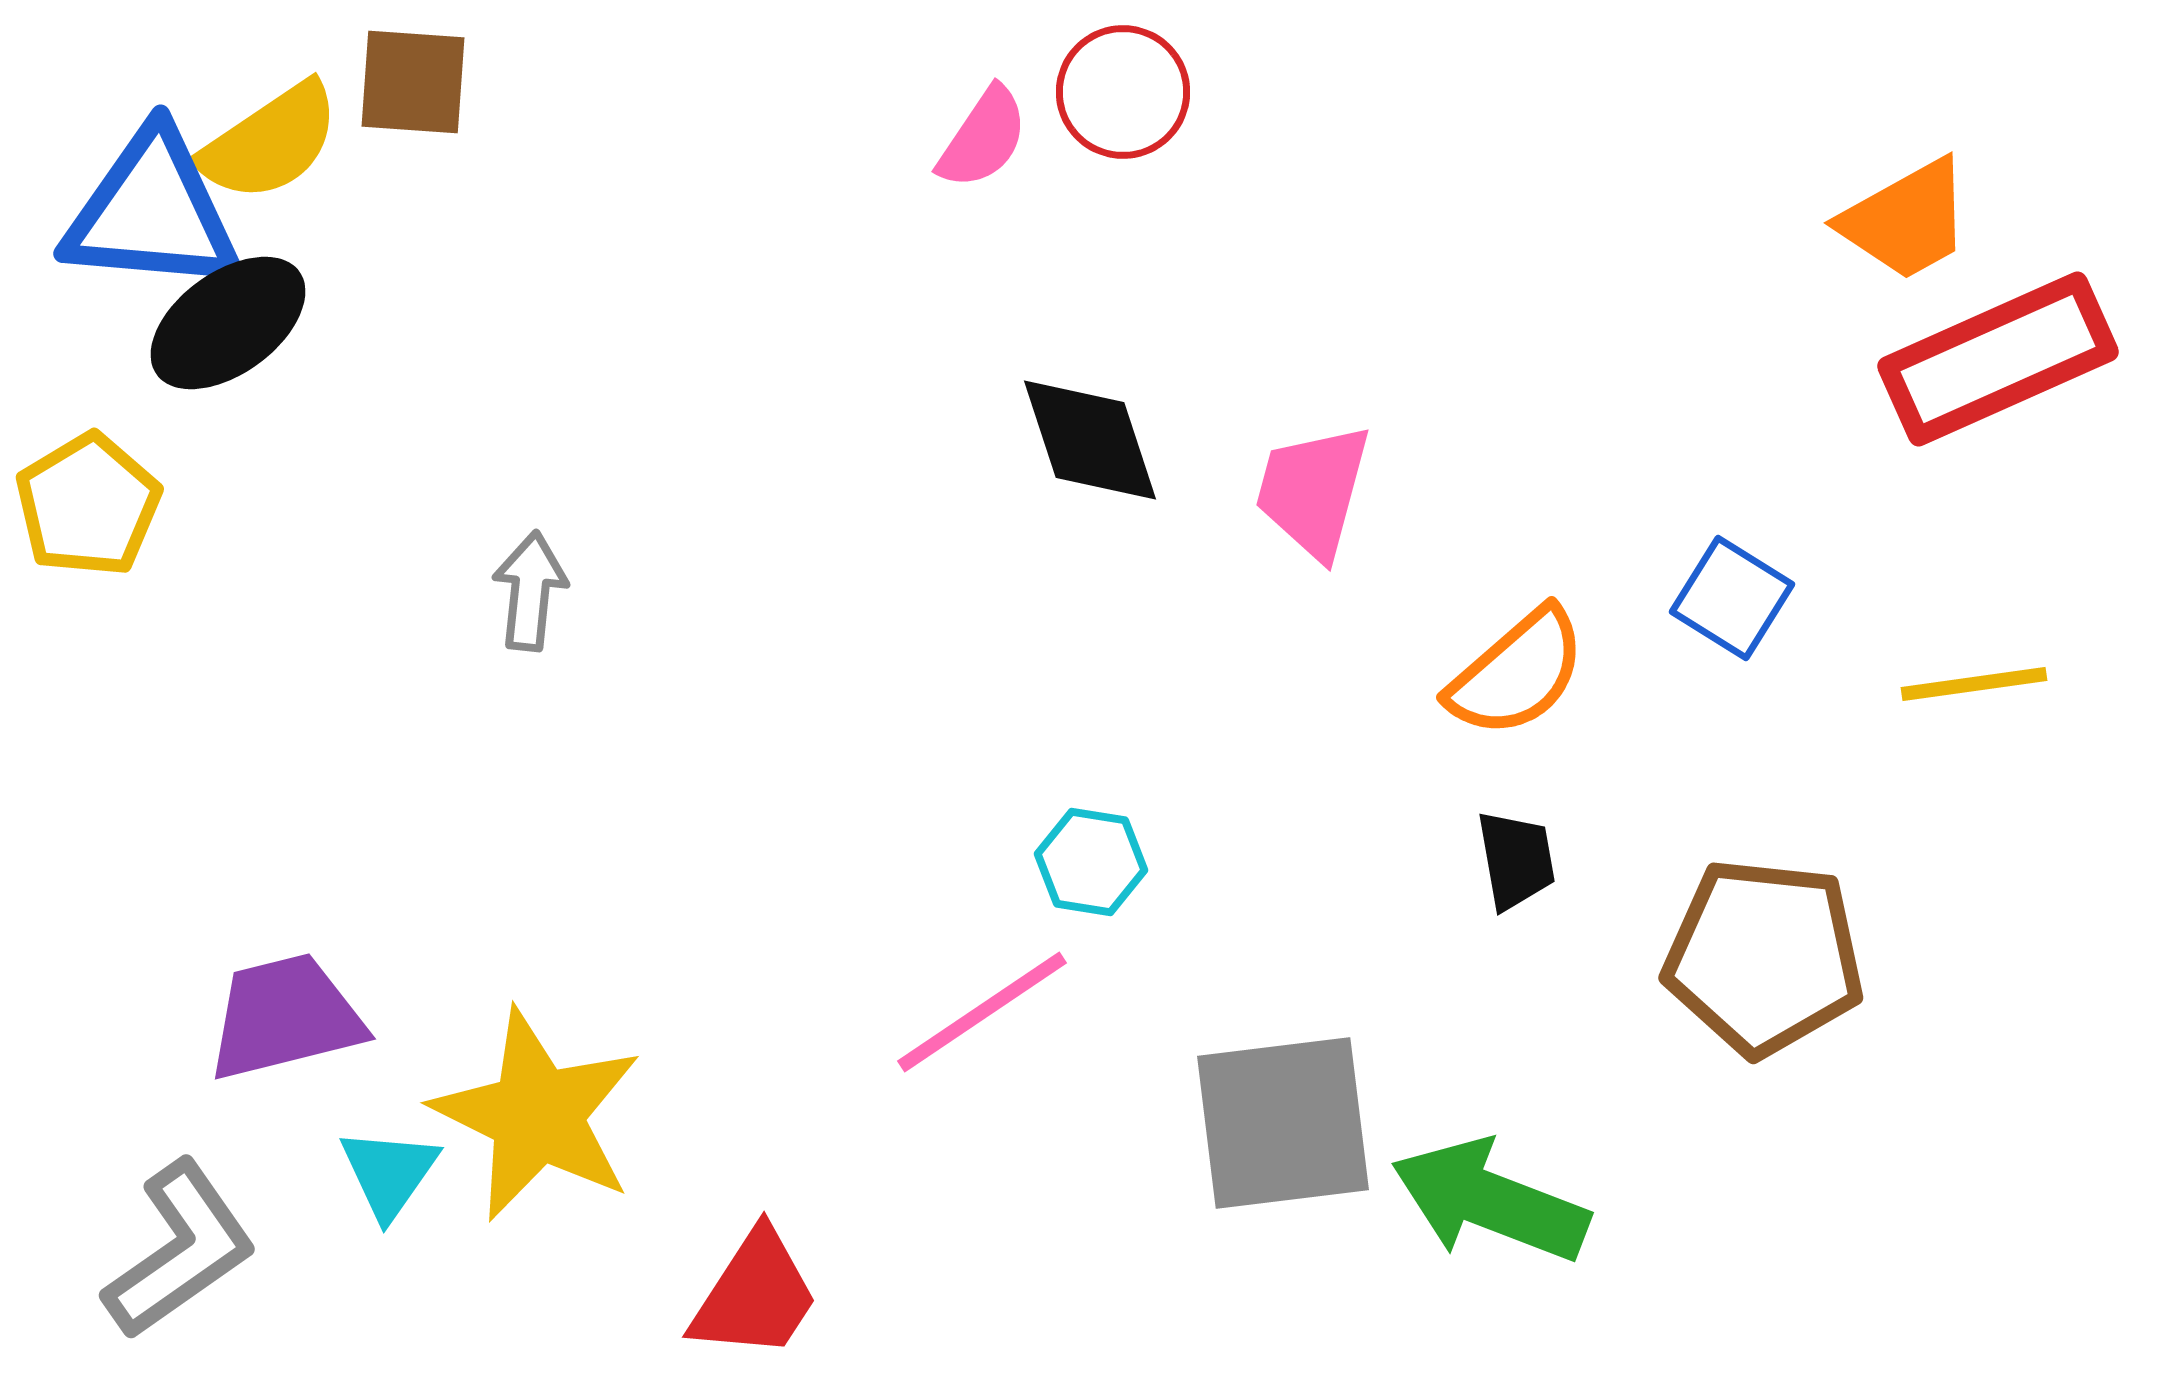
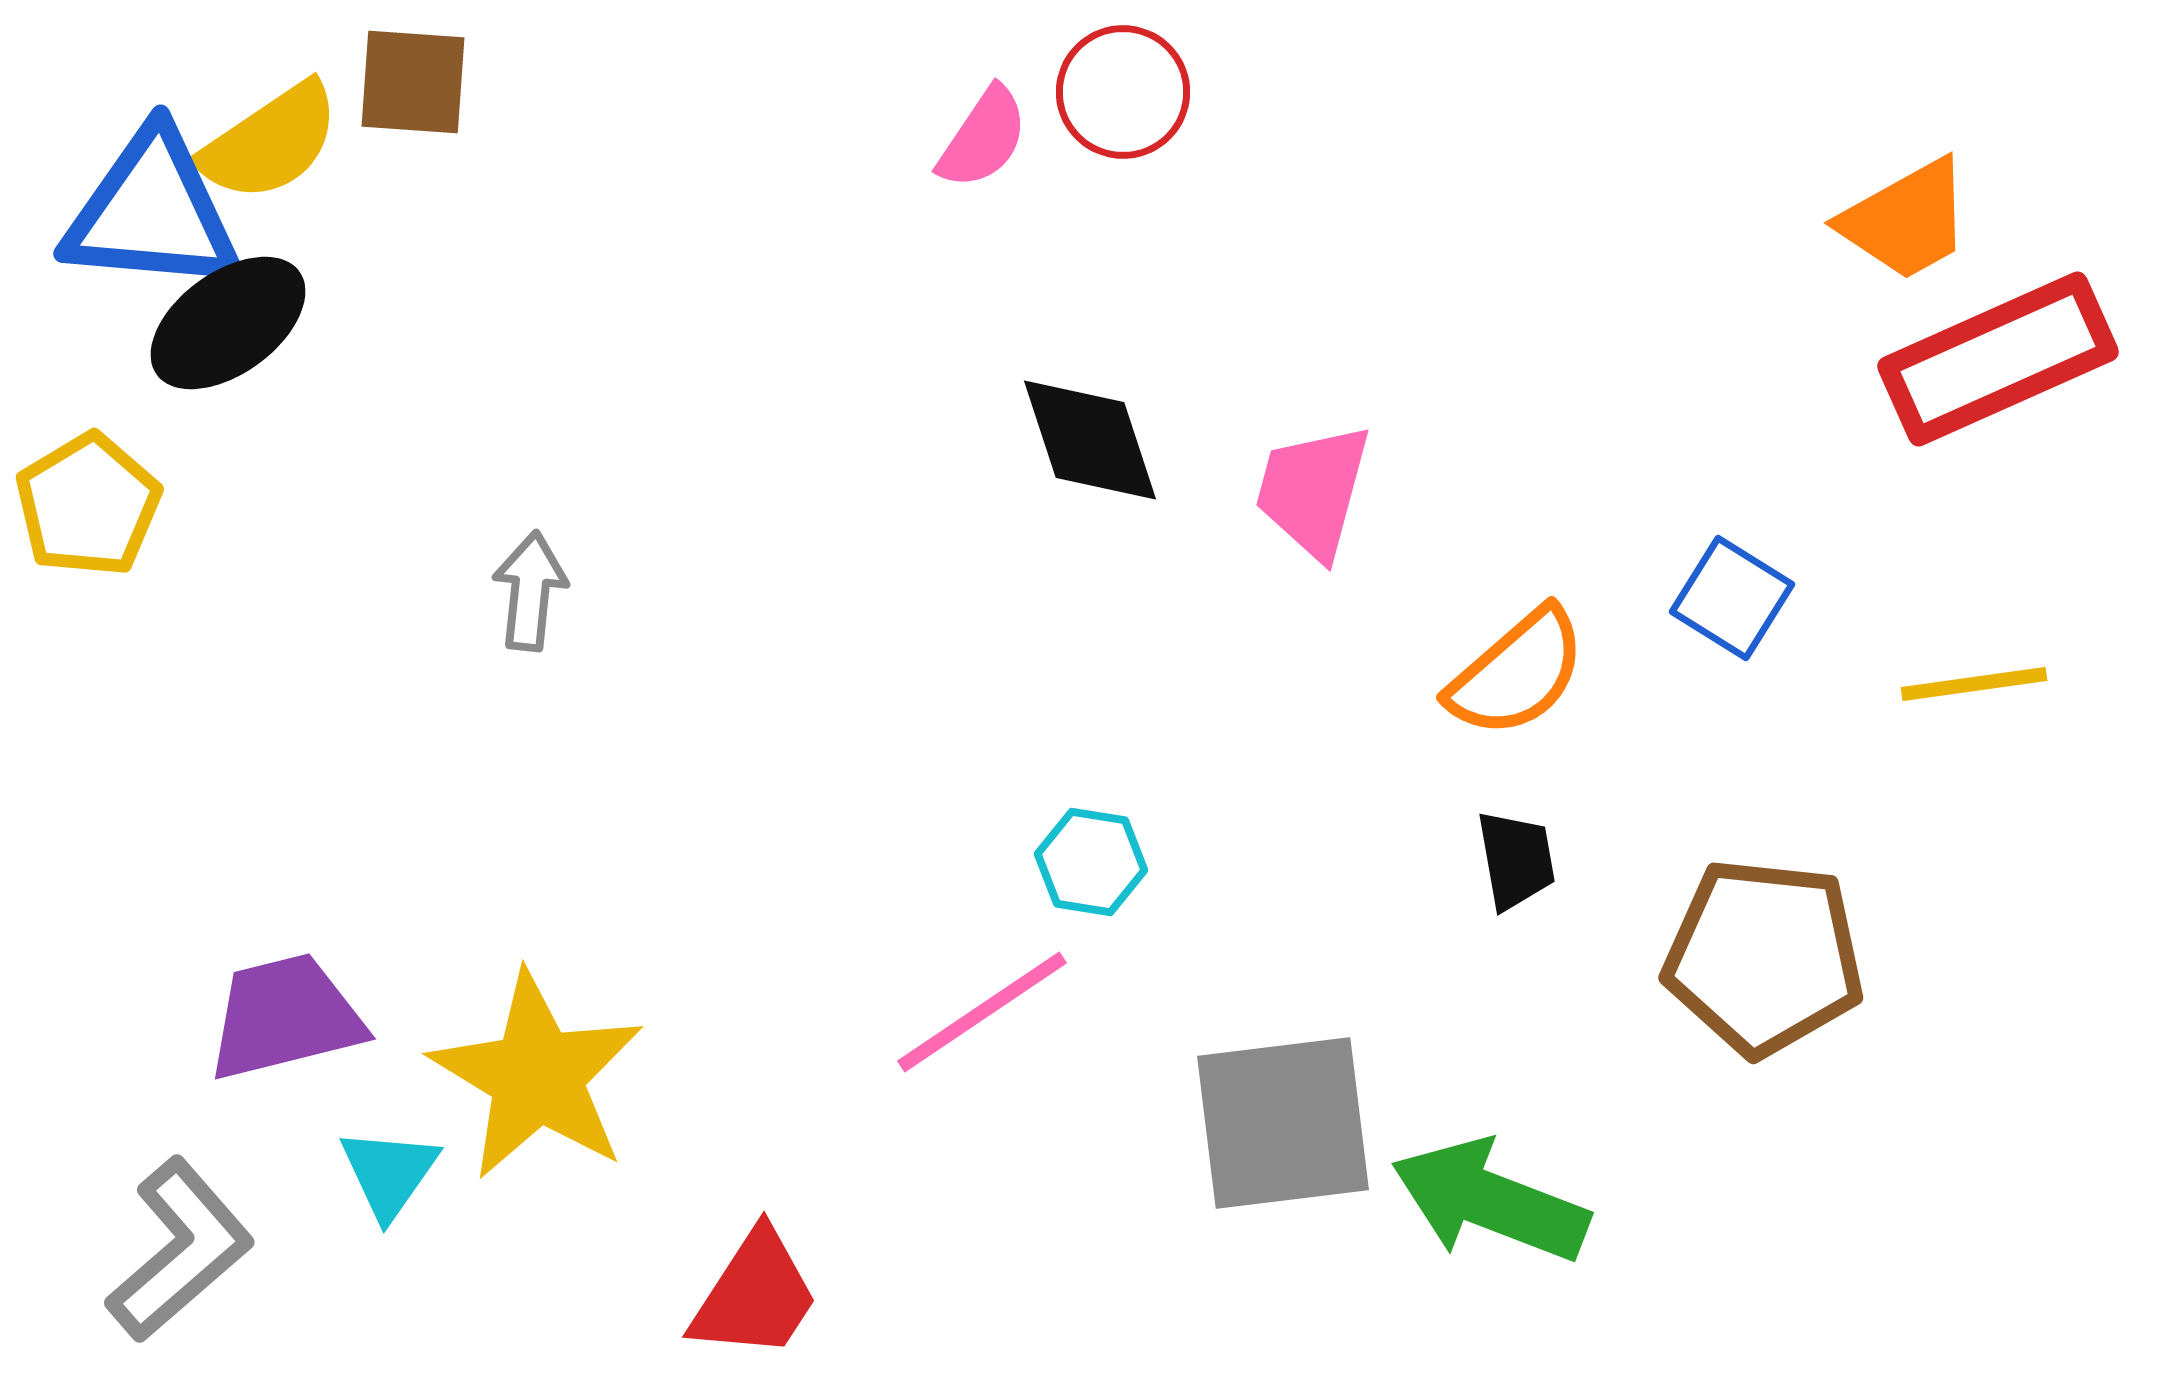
yellow star: moved 39 px up; rotated 5 degrees clockwise
gray L-shape: rotated 6 degrees counterclockwise
